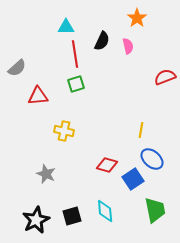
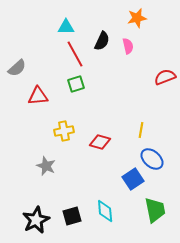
orange star: rotated 24 degrees clockwise
red line: rotated 20 degrees counterclockwise
yellow cross: rotated 24 degrees counterclockwise
red diamond: moved 7 px left, 23 px up
gray star: moved 8 px up
